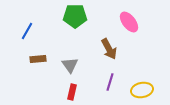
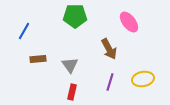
blue line: moved 3 px left
yellow ellipse: moved 1 px right, 11 px up
